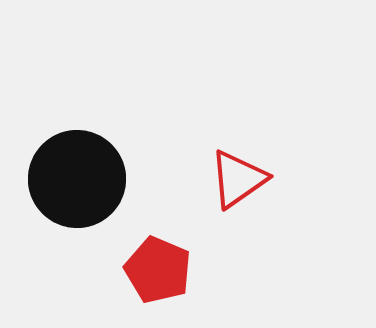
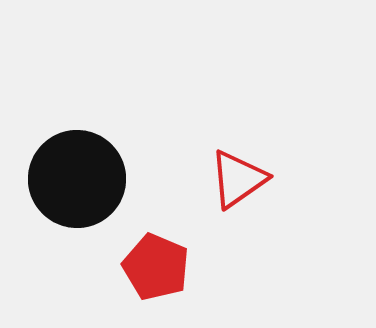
red pentagon: moved 2 px left, 3 px up
